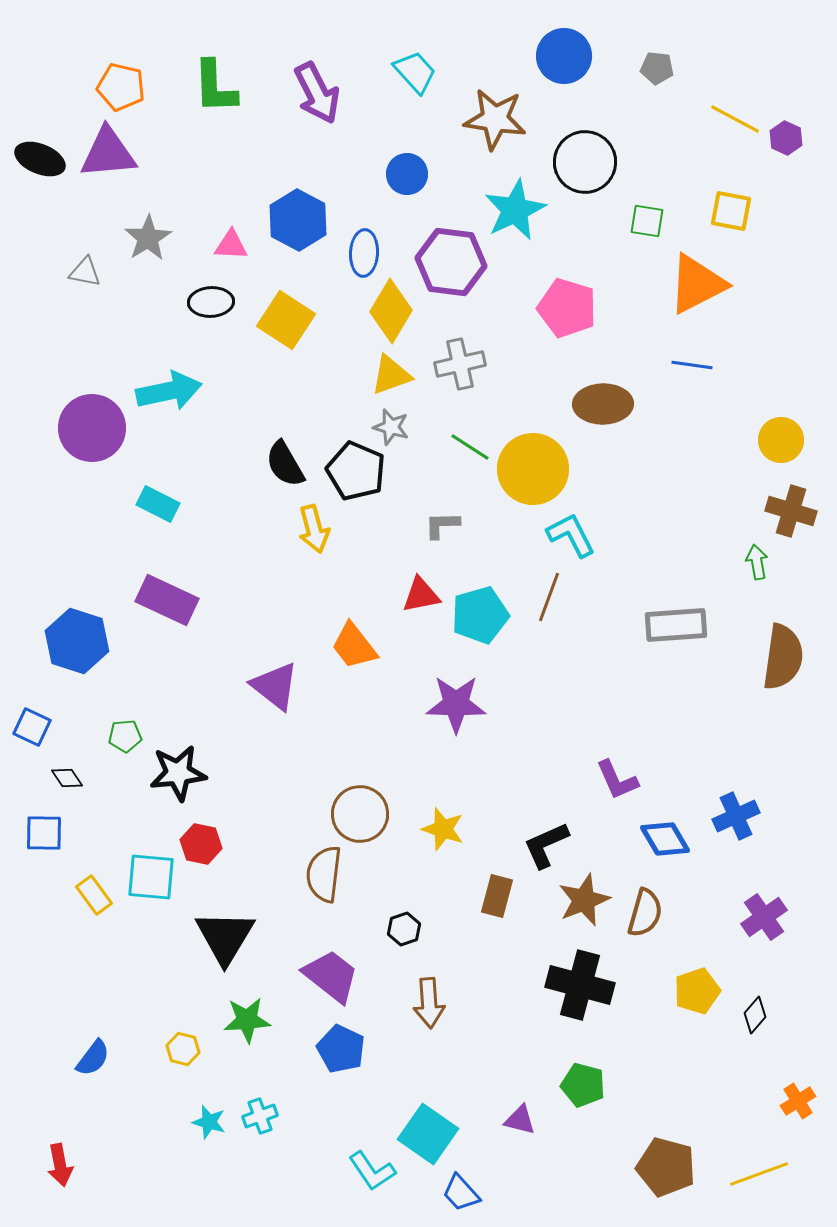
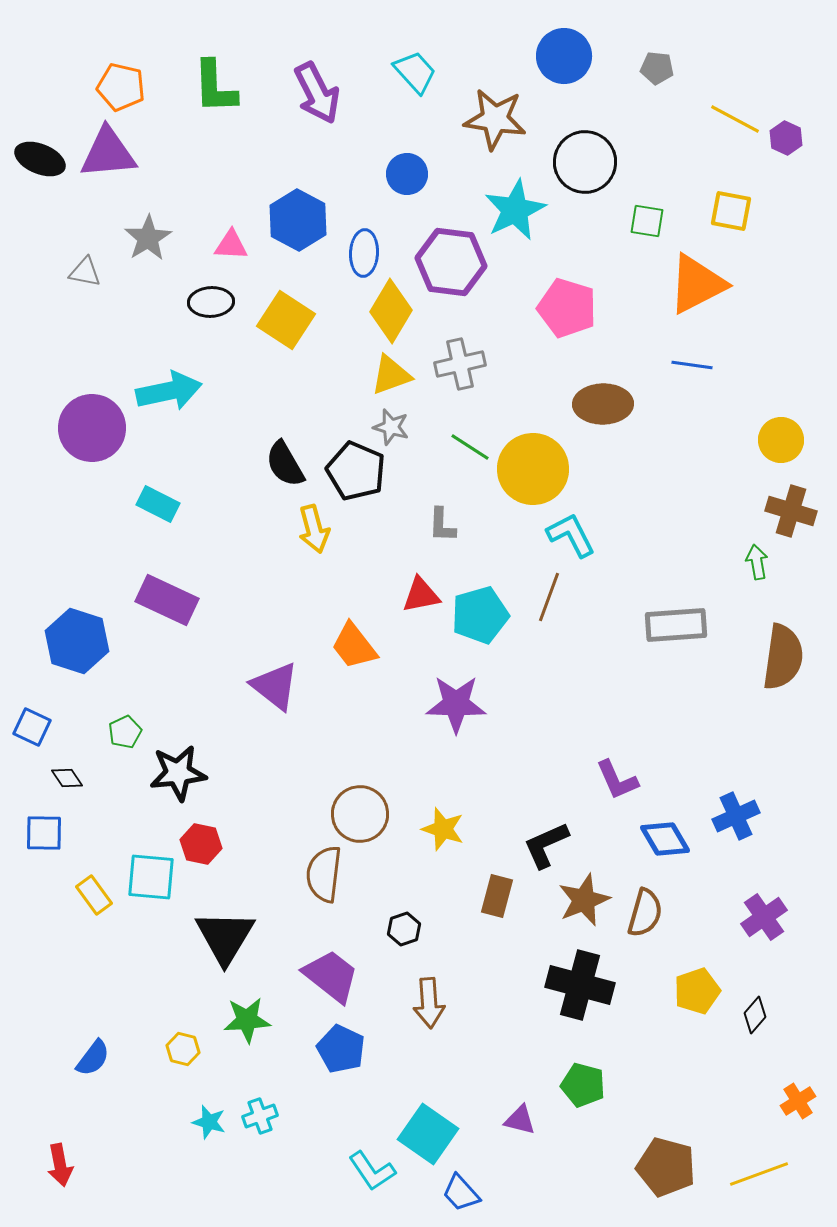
gray L-shape at (442, 525): rotated 87 degrees counterclockwise
green pentagon at (125, 736): moved 4 px up; rotated 20 degrees counterclockwise
